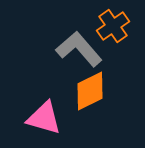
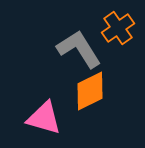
orange cross: moved 5 px right, 2 px down
gray L-shape: rotated 9 degrees clockwise
